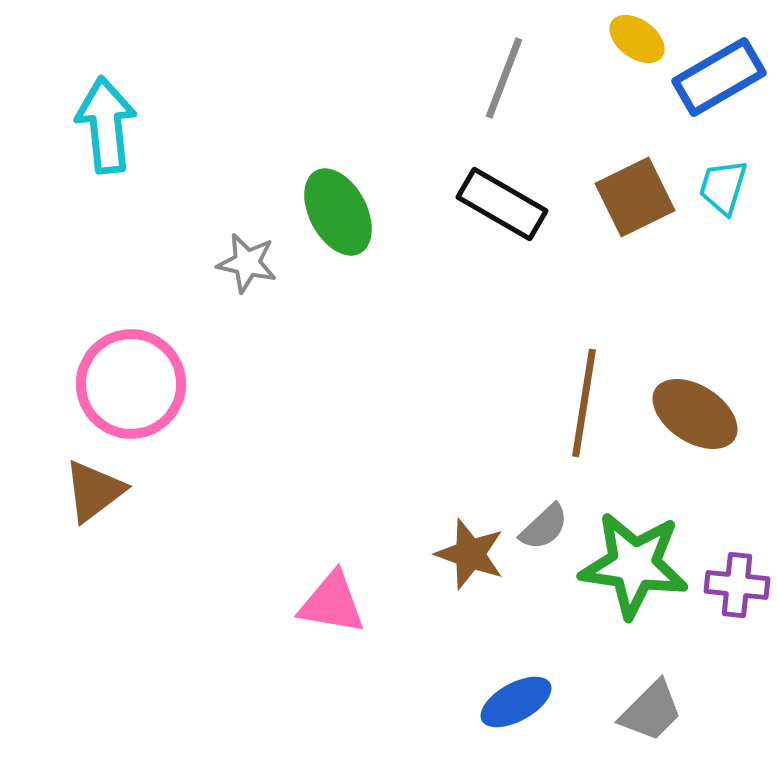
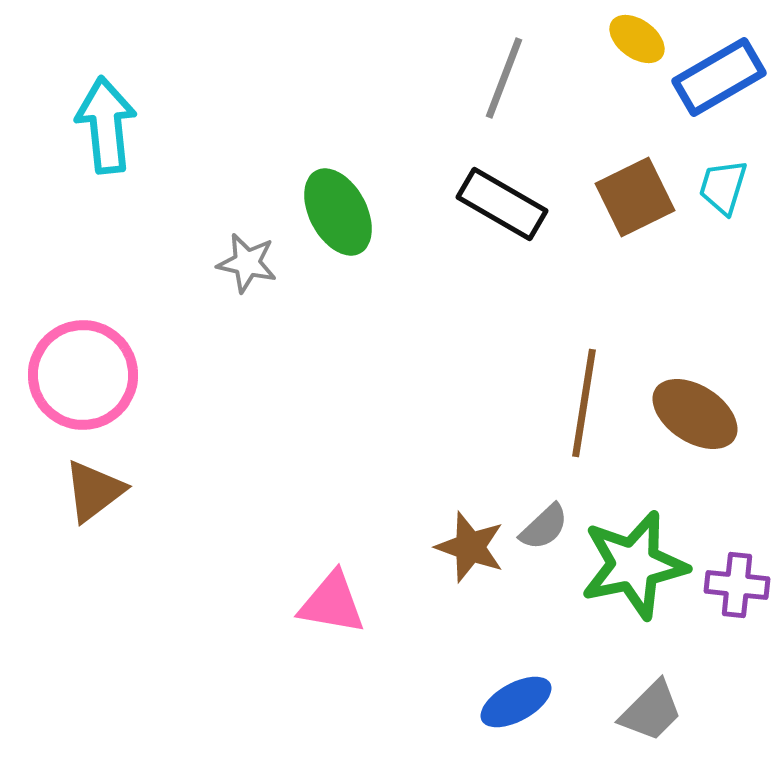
pink circle: moved 48 px left, 9 px up
brown star: moved 7 px up
green star: rotated 20 degrees counterclockwise
